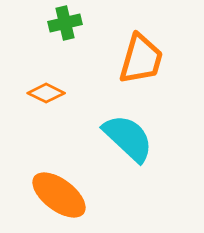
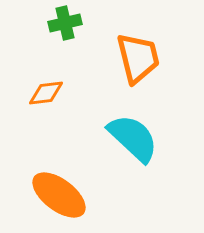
orange trapezoid: moved 3 px left, 1 px up; rotated 30 degrees counterclockwise
orange diamond: rotated 33 degrees counterclockwise
cyan semicircle: moved 5 px right
